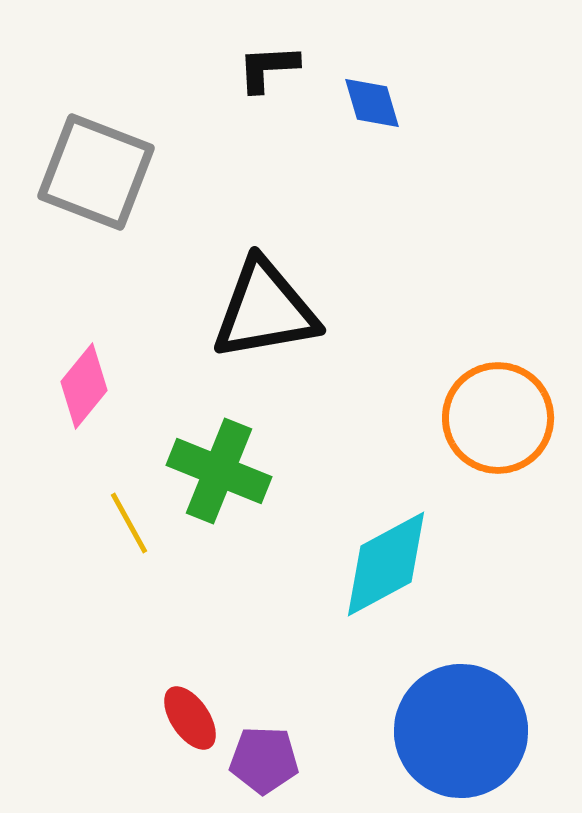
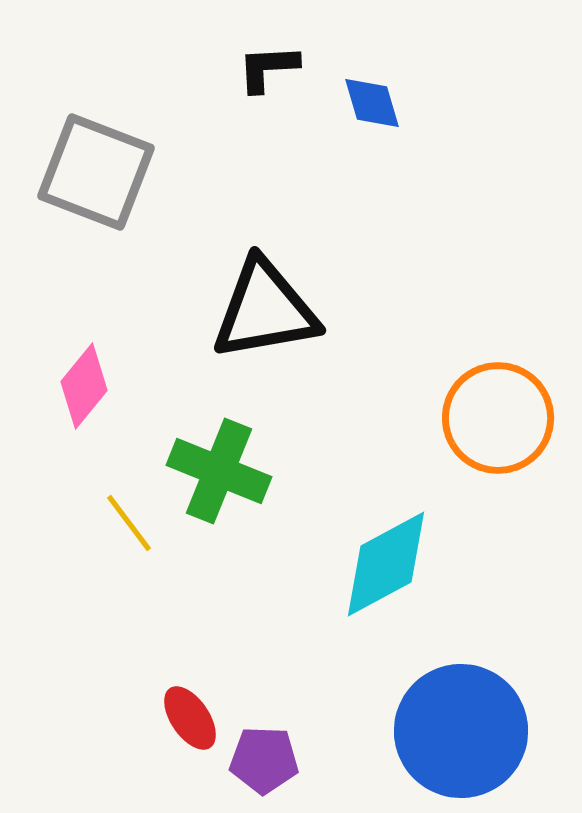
yellow line: rotated 8 degrees counterclockwise
